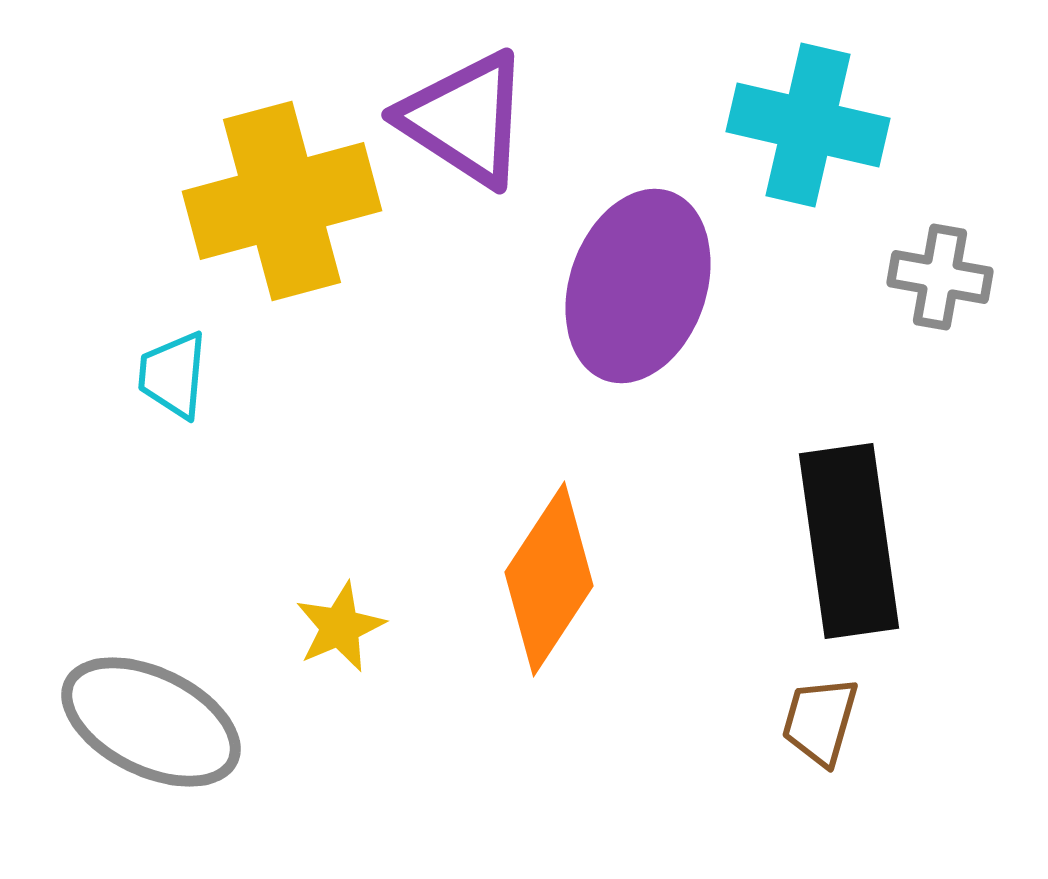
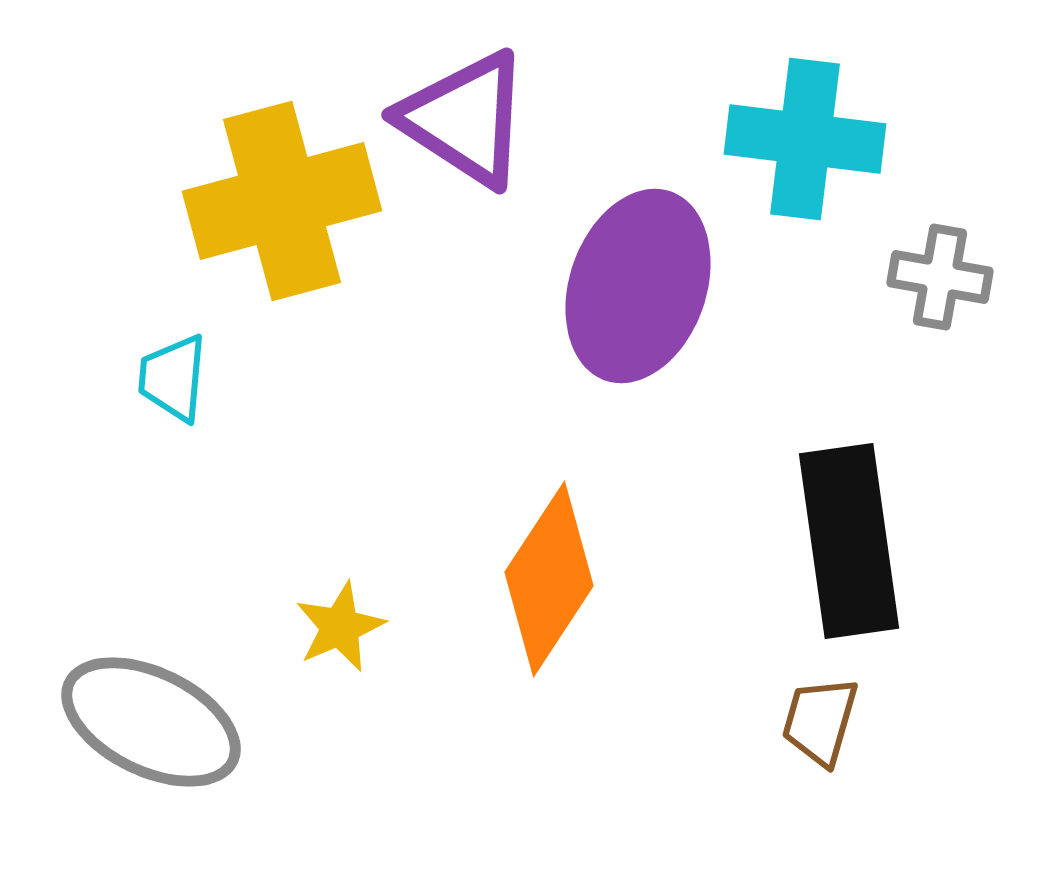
cyan cross: moved 3 px left, 14 px down; rotated 6 degrees counterclockwise
cyan trapezoid: moved 3 px down
